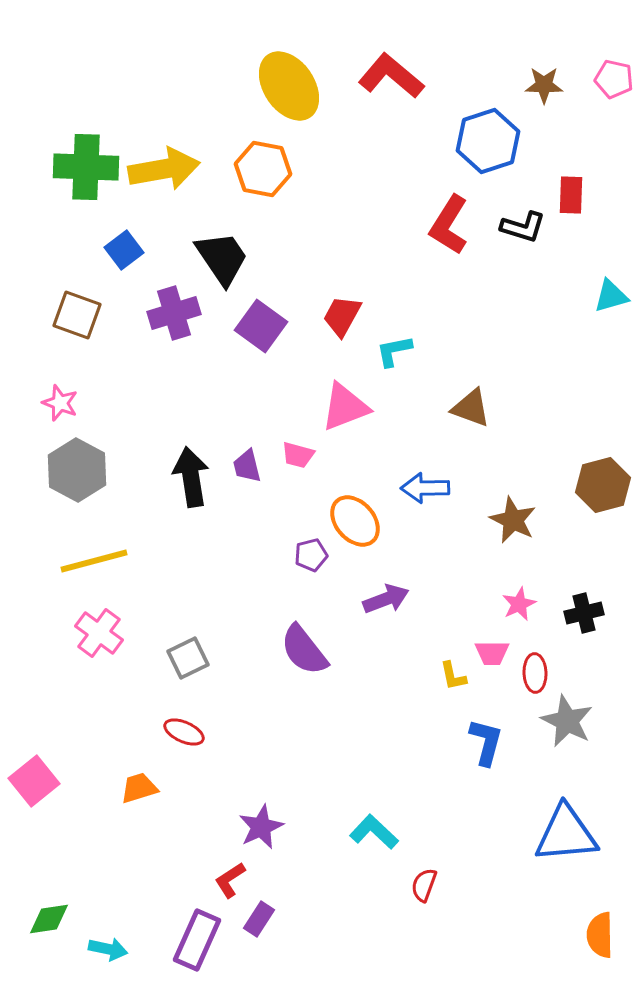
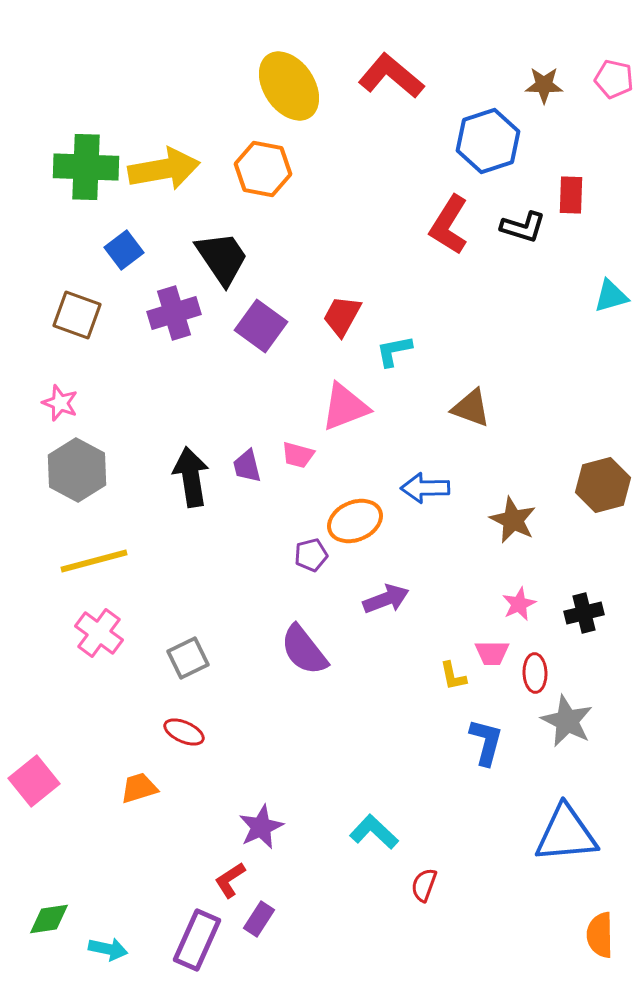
orange ellipse at (355, 521): rotated 72 degrees counterclockwise
